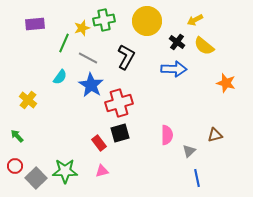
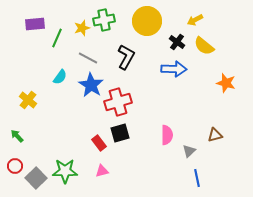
green line: moved 7 px left, 5 px up
red cross: moved 1 px left, 1 px up
